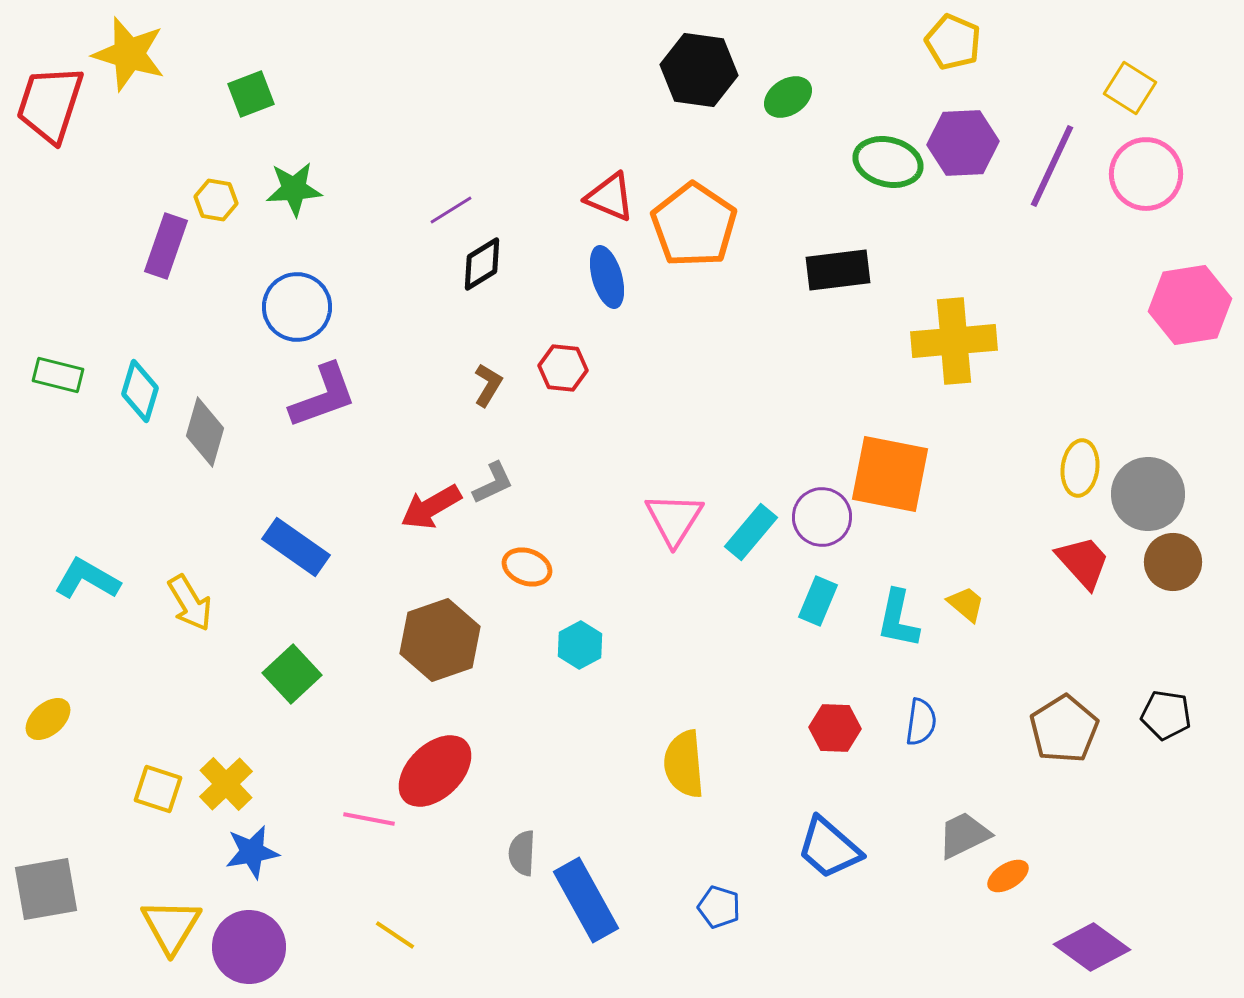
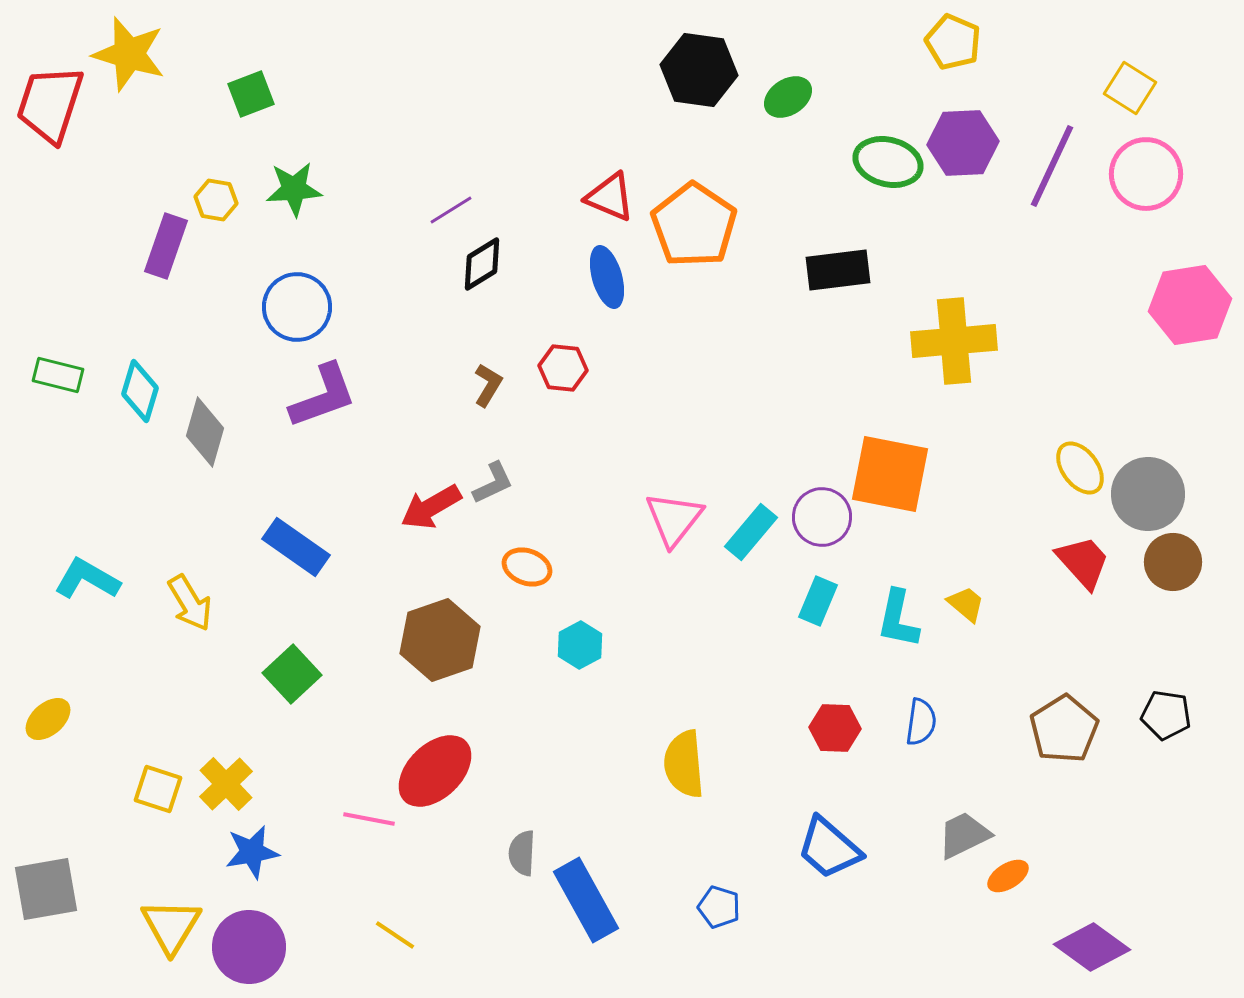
yellow ellipse at (1080, 468): rotated 44 degrees counterclockwise
pink triangle at (674, 519): rotated 6 degrees clockwise
